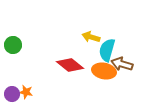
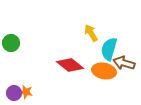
yellow arrow: moved 4 px up; rotated 42 degrees clockwise
green circle: moved 2 px left, 2 px up
cyan semicircle: moved 2 px right, 1 px up
brown arrow: moved 2 px right, 1 px up
purple circle: moved 2 px right, 1 px up
